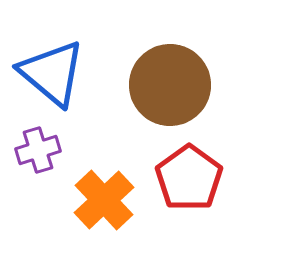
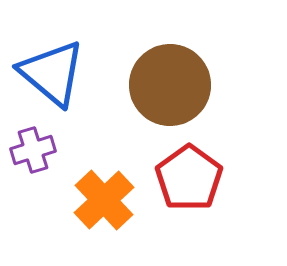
purple cross: moved 5 px left
